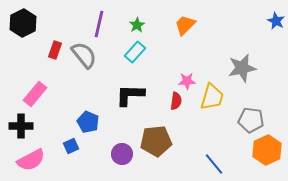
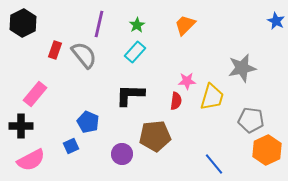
brown pentagon: moved 1 px left, 5 px up
